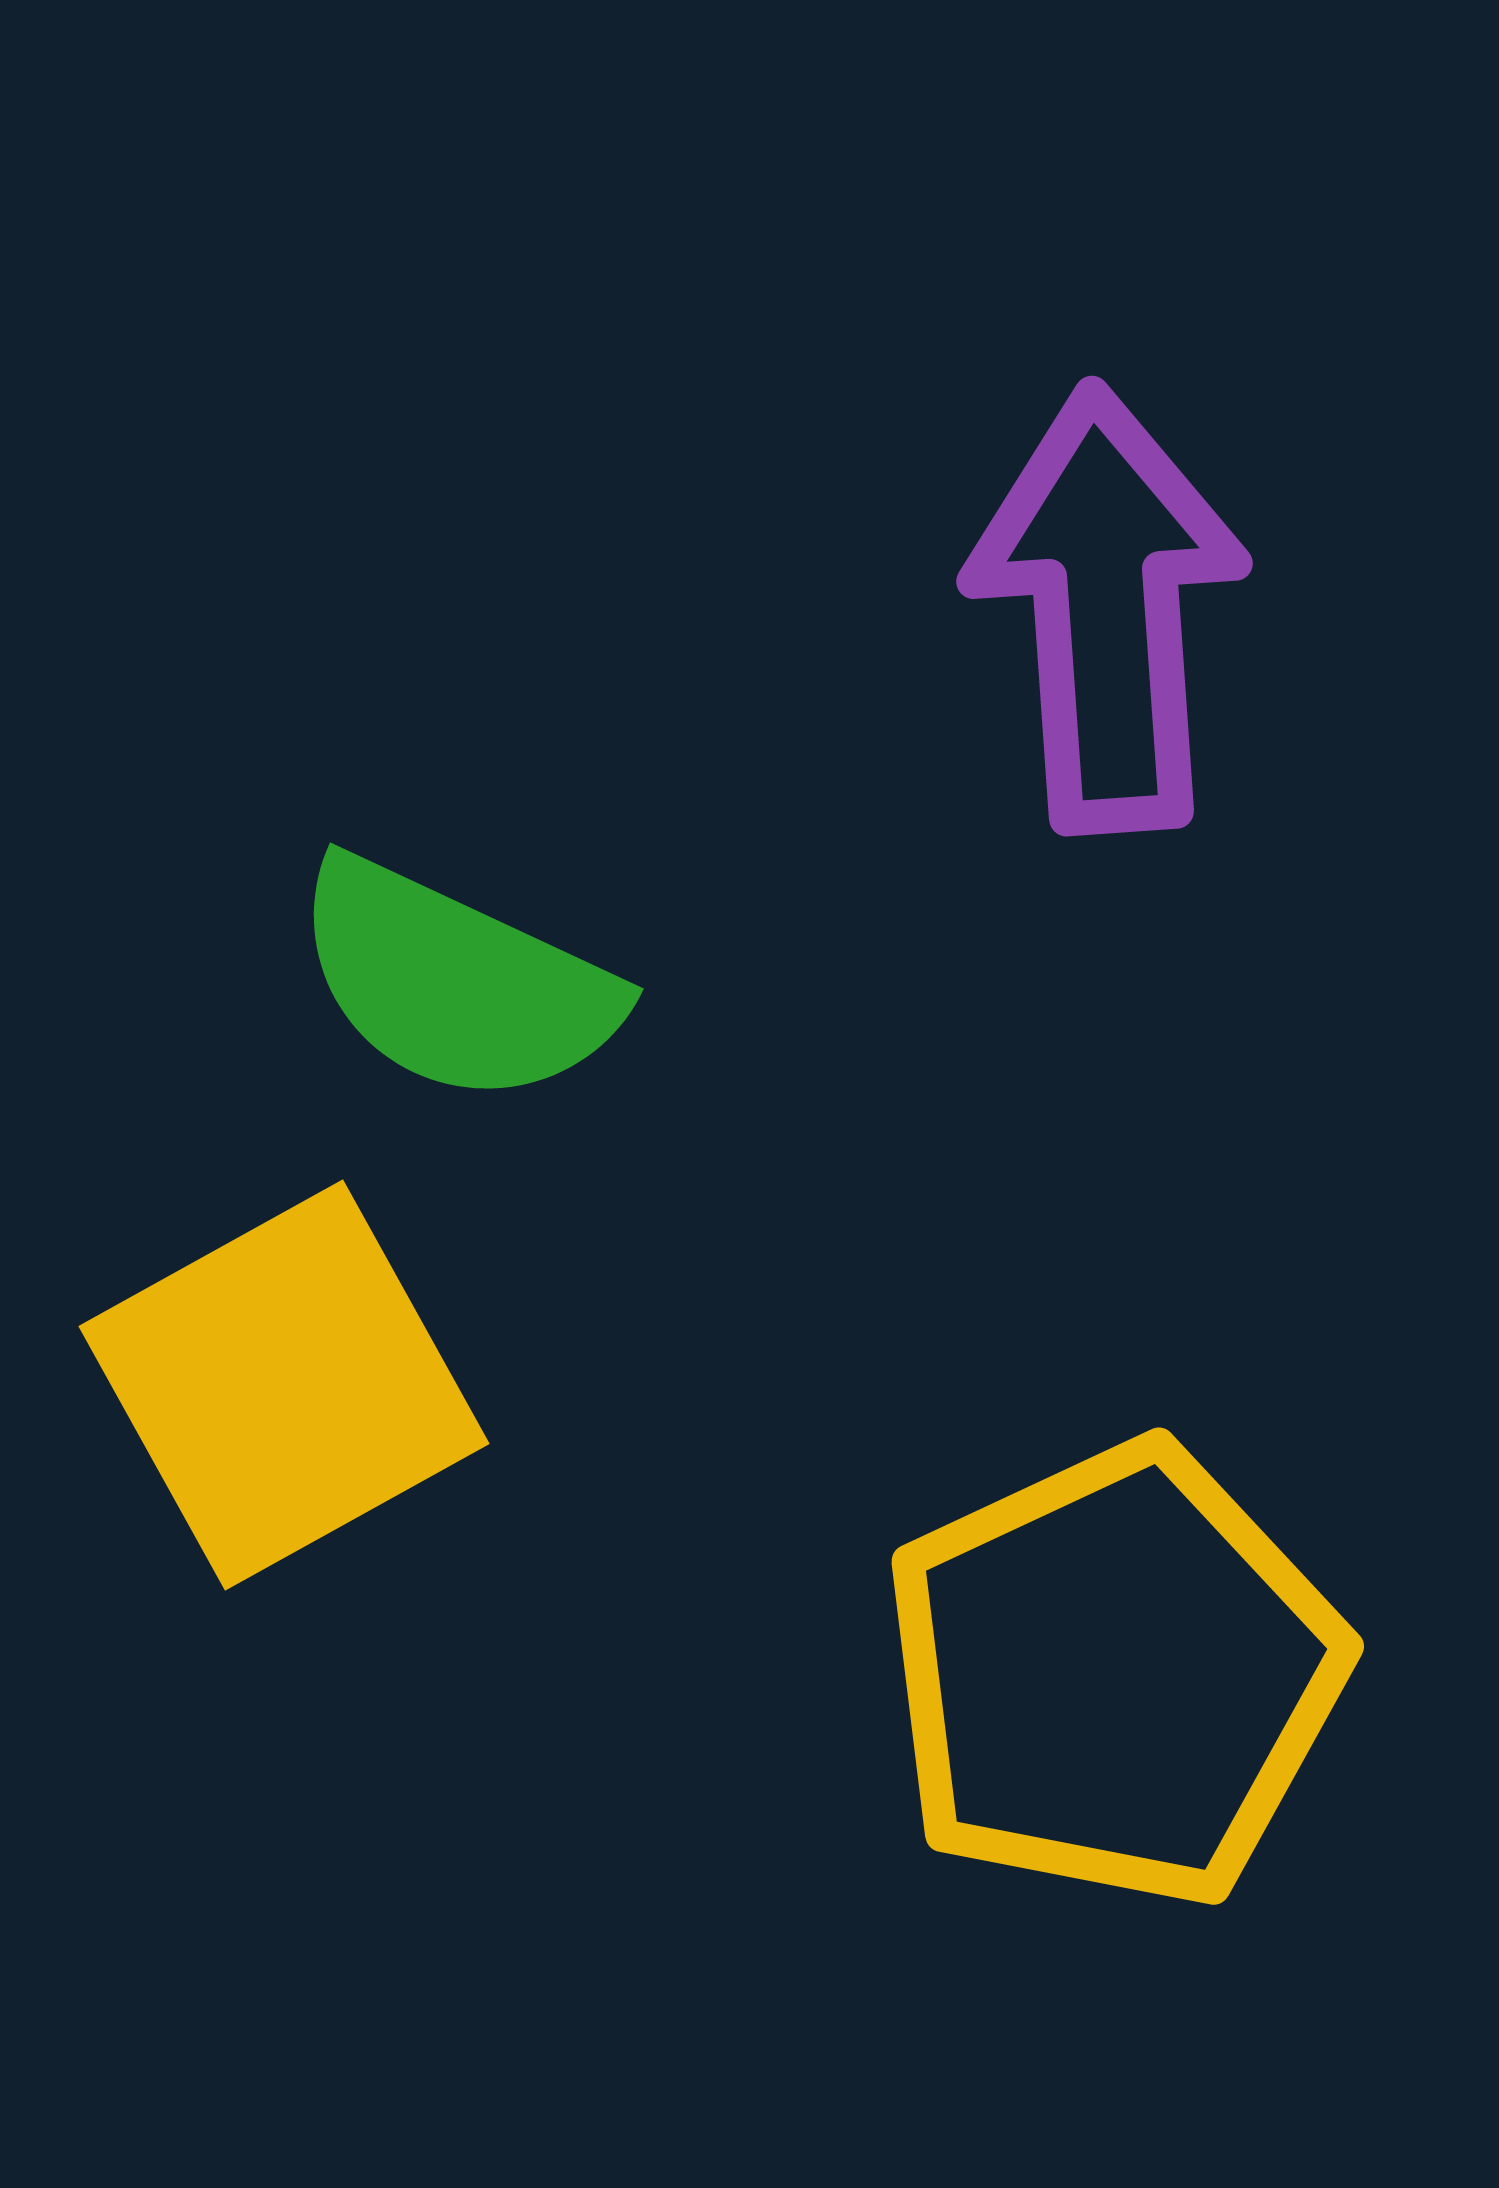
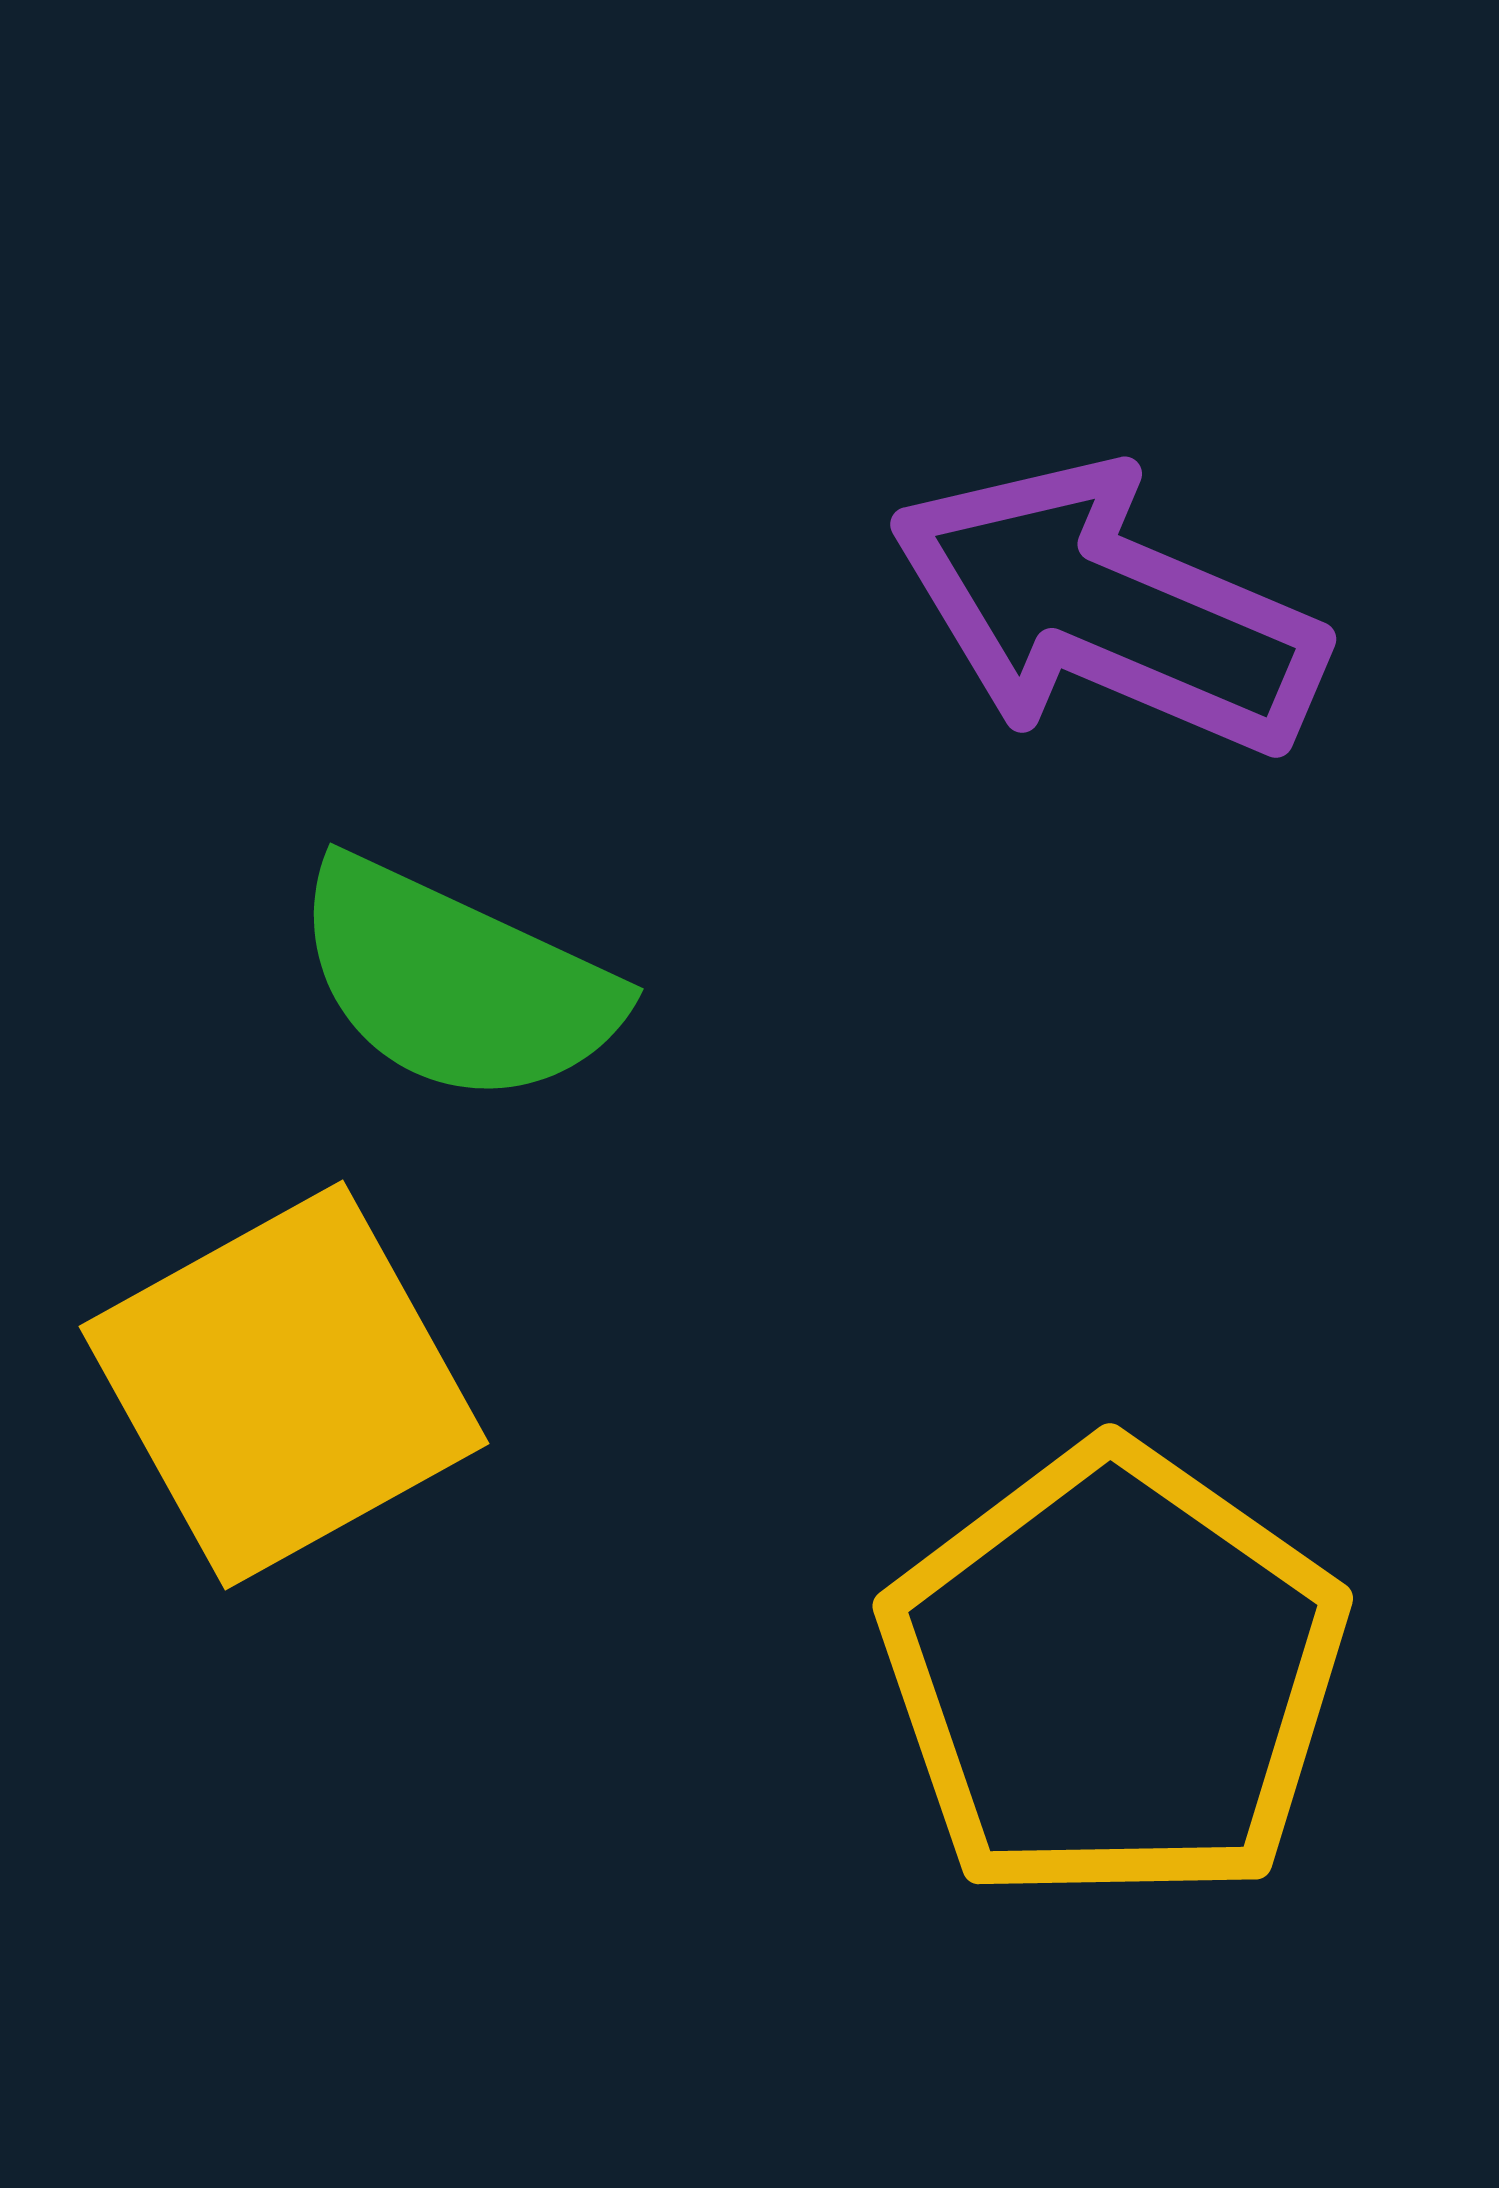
purple arrow: rotated 63 degrees counterclockwise
yellow pentagon: rotated 12 degrees counterclockwise
